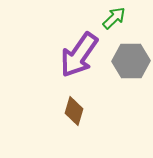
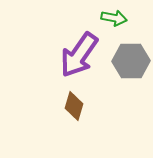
green arrow: rotated 55 degrees clockwise
brown diamond: moved 5 px up
